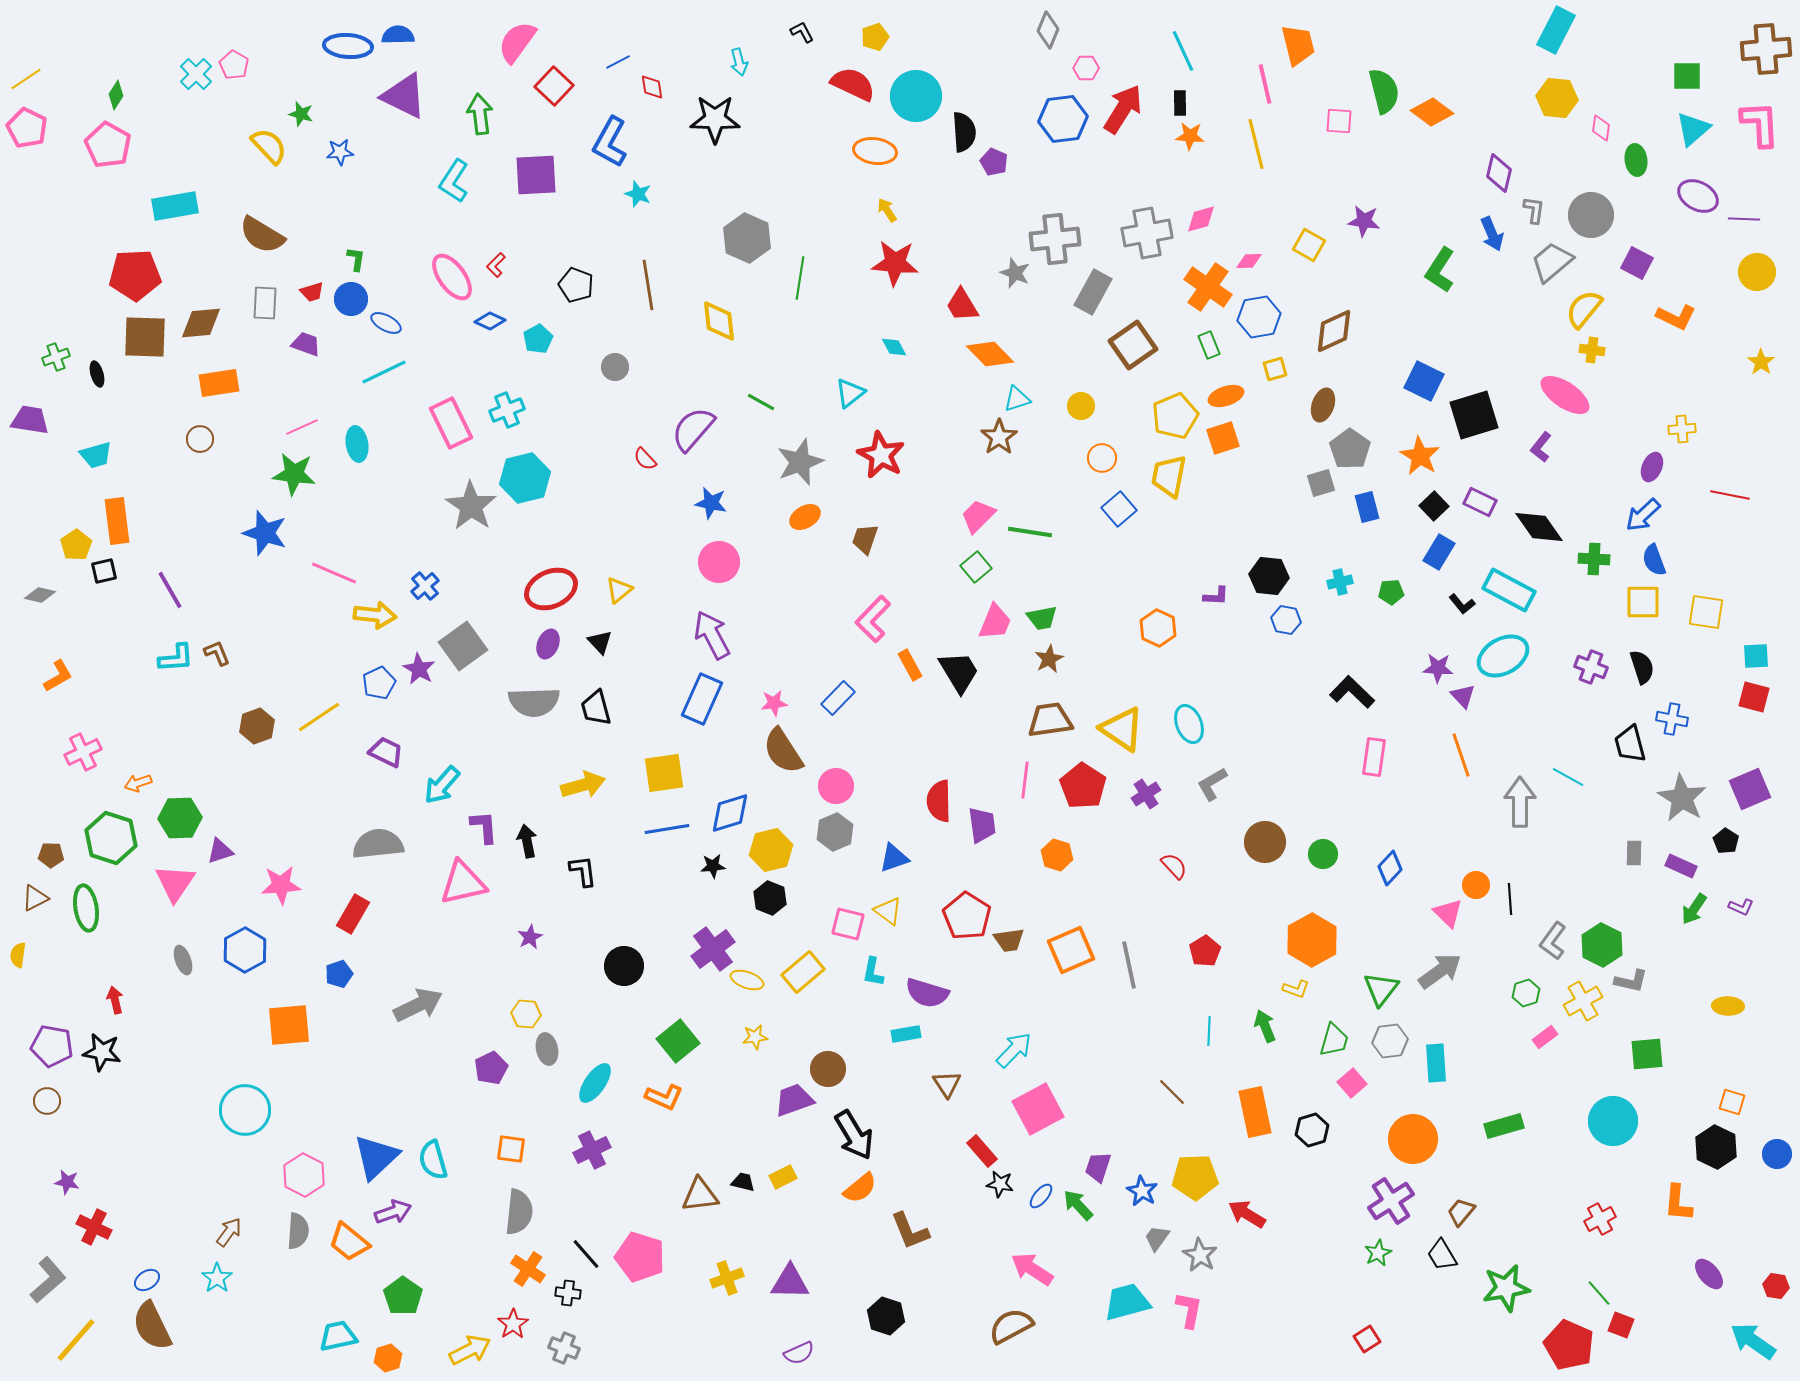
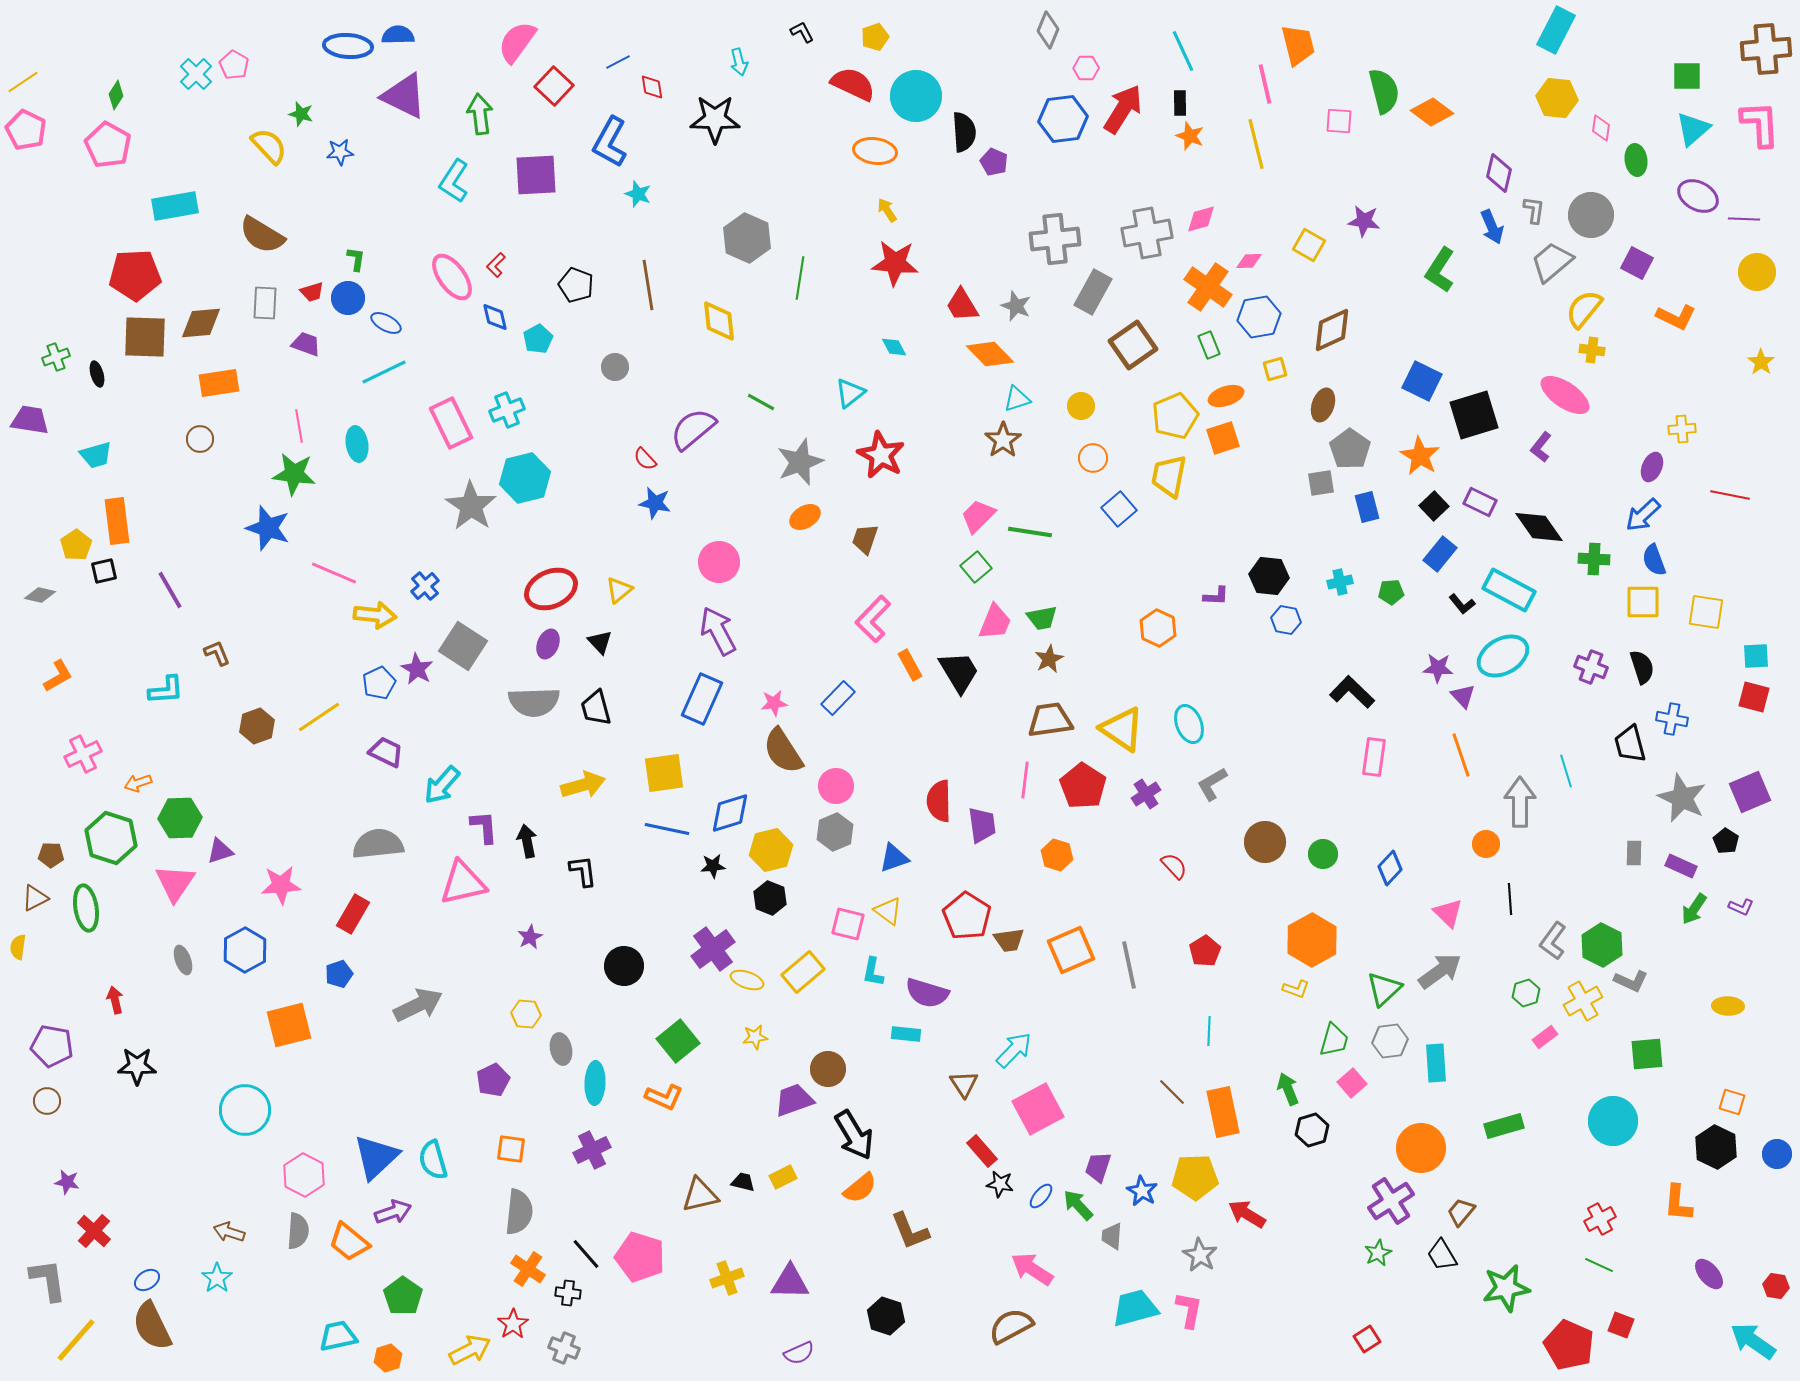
yellow line at (26, 79): moved 3 px left, 3 px down
pink pentagon at (27, 128): moved 1 px left, 2 px down
orange star at (1190, 136): rotated 16 degrees clockwise
blue arrow at (1492, 234): moved 7 px up
gray star at (1015, 273): moved 1 px right, 33 px down
blue circle at (351, 299): moved 3 px left, 1 px up
blue diamond at (490, 321): moved 5 px right, 4 px up; rotated 52 degrees clockwise
brown diamond at (1334, 331): moved 2 px left, 1 px up
blue square at (1424, 381): moved 2 px left
pink line at (302, 427): moved 3 px left, 1 px up; rotated 76 degrees counterclockwise
purple semicircle at (693, 429): rotated 9 degrees clockwise
brown star at (999, 437): moved 4 px right, 3 px down
orange circle at (1102, 458): moved 9 px left
gray square at (1321, 483): rotated 8 degrees clockwise
blue star at (711, 503): moved 56 px left
blue star at (265, 533): moved 3 px right, 5 px up
blue rectangle at (1439, 552): moved 1 px right, 2 px down; rotated 8 degrees clockwise
purple arrow at (712, 635): moved 6 px right, 4 px up
gray square at (463, 646): rotated 21 degrees counterclockwise
cyan L-shape at (176, 658): moved 10 px left, 32 px down
purple star at (419, 669): moved 2 px left
pink cross at (83, 752): moved 2 px down
cyan line at (1568, 777): moved 2 px left, 6 px up; rotated 44 degrees clockwise
purple square at (1750, 789): moved 3 px down
gray star at (1682, 798): rotated 6 degrees counterclockwise
blue line at (667, 829): rotated 21 degrees clockwise
orange circle at (1476, 885): moved 10 px right, 41 px up
yellow semicircle at (18, 955): moved 8 px up
gray L-shape at (1631, 981): rotated 12 degrees clockwise
green triangle at (1381, 989): moved 3 px right; rotated 9 degrees clockwise
orange square at (289, 1025): rotated 9 degrees counterclockwise
green arrow at (1265, 1026): moved 23 px right, 63 px down
cyan rectangle at (906, 1034): rotated 16 degrees clockwise
gray ellipse at (547, 1049): moved 14 px right
black star at (102, 1052): moved 35 px right, 14 px down; rotated 9 degrees counterclockwise
purple pentagon at (491, 1068): moved 2 px right, 12 px down
cyan ellipse at (595, 1083): rotated 33 degrees counterclockwise
brown triangle at (947, 1084): moved 17 px right
orange rectangle at (1255, 1112): moved 32 px left
orange circle at (1413, 1139): moved 8 px right, 9 px down
brown triangle at (700, 1195): rotated 6 degrees counterclockwise
red cross at (94, 1227): moved 4 px down; rotated 16 degrees clockwise
brown arrow at (229, 1232): rotated 108 degrees counterclockwise
gray trapezoid at (1157, 1238): moved 45 px left, 2 px up; rotated 32 degrees counterclockwise
gray L-shape at (48, 1280): rotated 57 degrees counterclockwise
green line at (1599, 1293): moved 28 px up; rotated 24 degrees counterclockwise
cyan trapezoid at (1127, 1302): moved 8 px right, 6 px down
